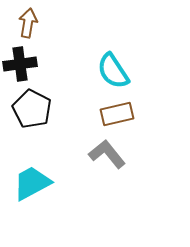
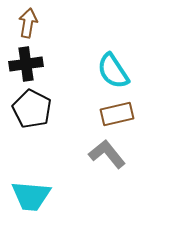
black cross: moved 6 px right
cyan trapezoid: moved 1 px left, 13 px down; rotated 147 degrees counterclockwise
